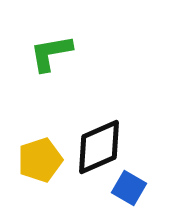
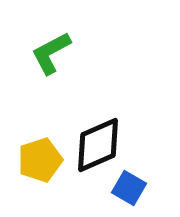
green L-shape: rotated 18 degrees counterclockwise
black diamond: moved 1 px left, 2 px up
